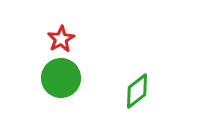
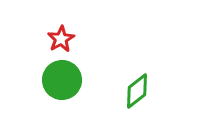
green circle: moved 1 px right, 2 px down
